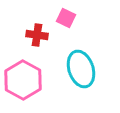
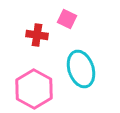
pink square: moved 1 px right, 1 px down
pink hexagon: moved 11 px right, 9 px down
